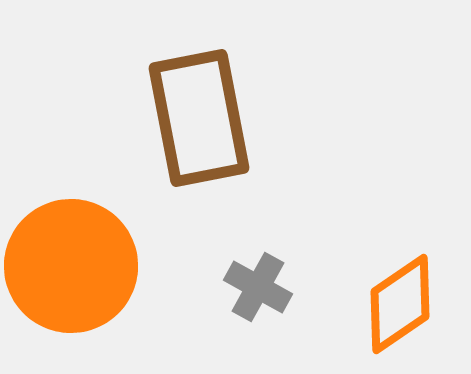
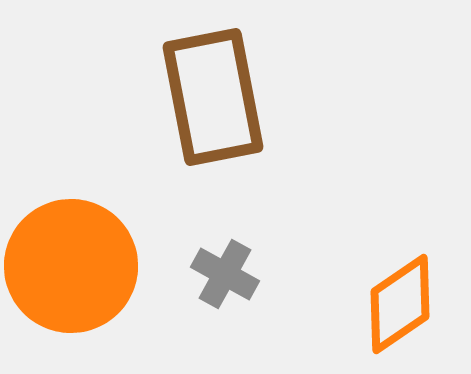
brown rectangle: moved 14 px right, 21 px up
gray cross: moved 33 px left, 13 px up
